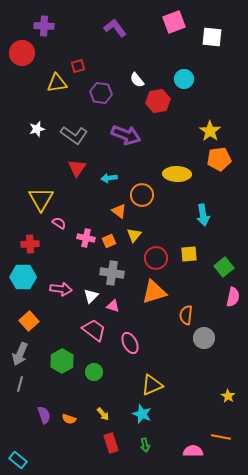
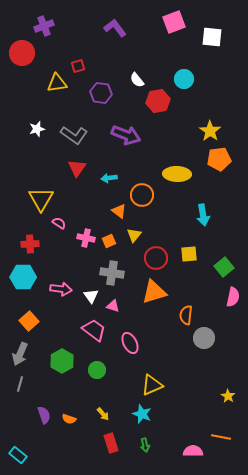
purple cross at (44, 26): rotated 24 degrees counterclockwise
white triangle at (91, 296): rotated 21 degrees counterclockwise
green circle at (94, 372): moved 3 px right, 2 px up
cyan rectangle at (18, 460): moved 5 px up
